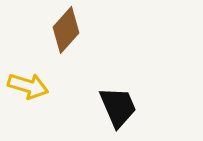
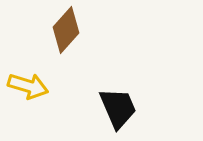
black trapezoid: moved 1 px down
